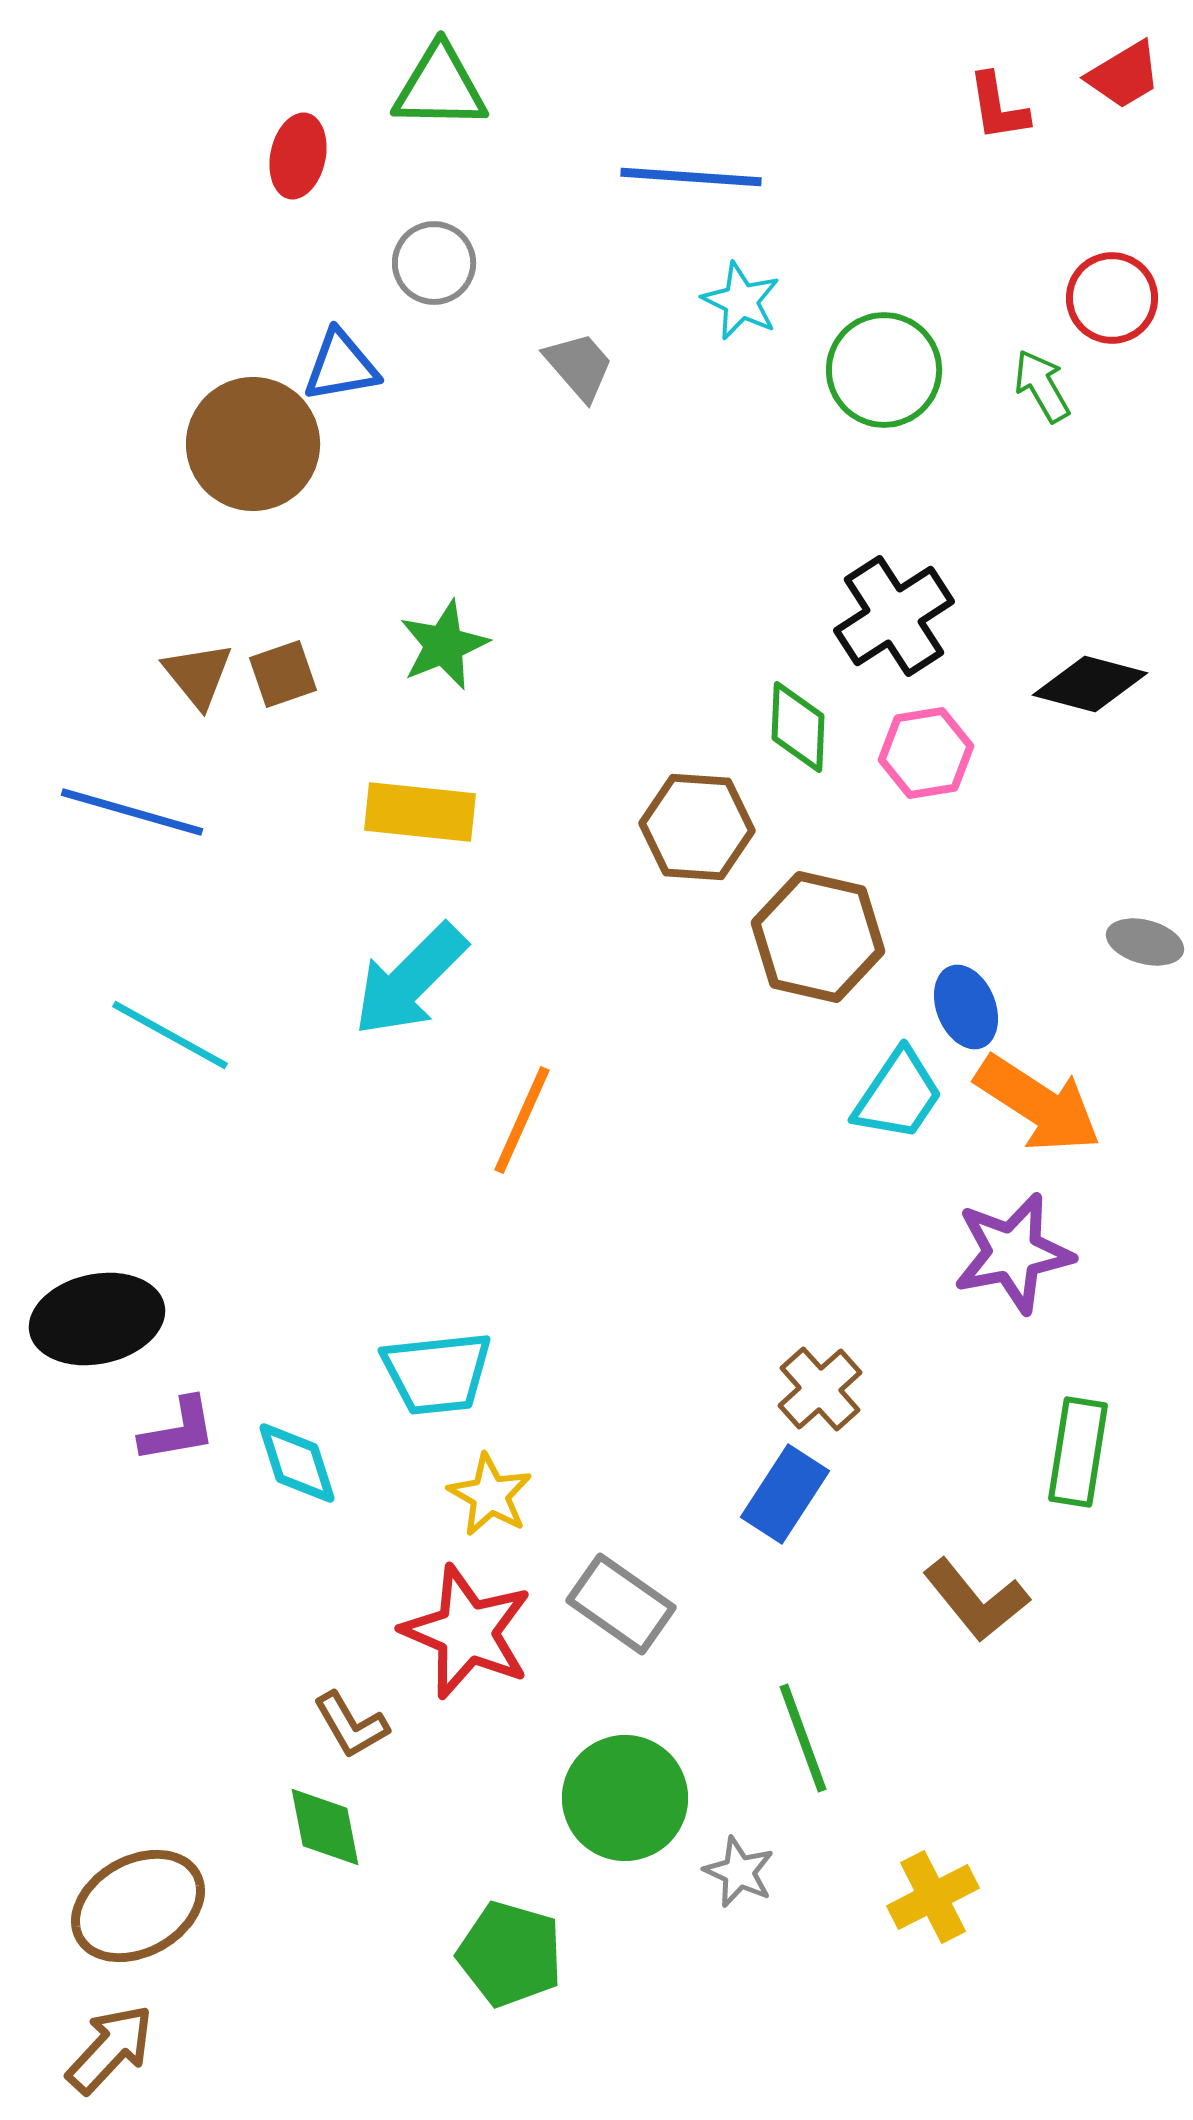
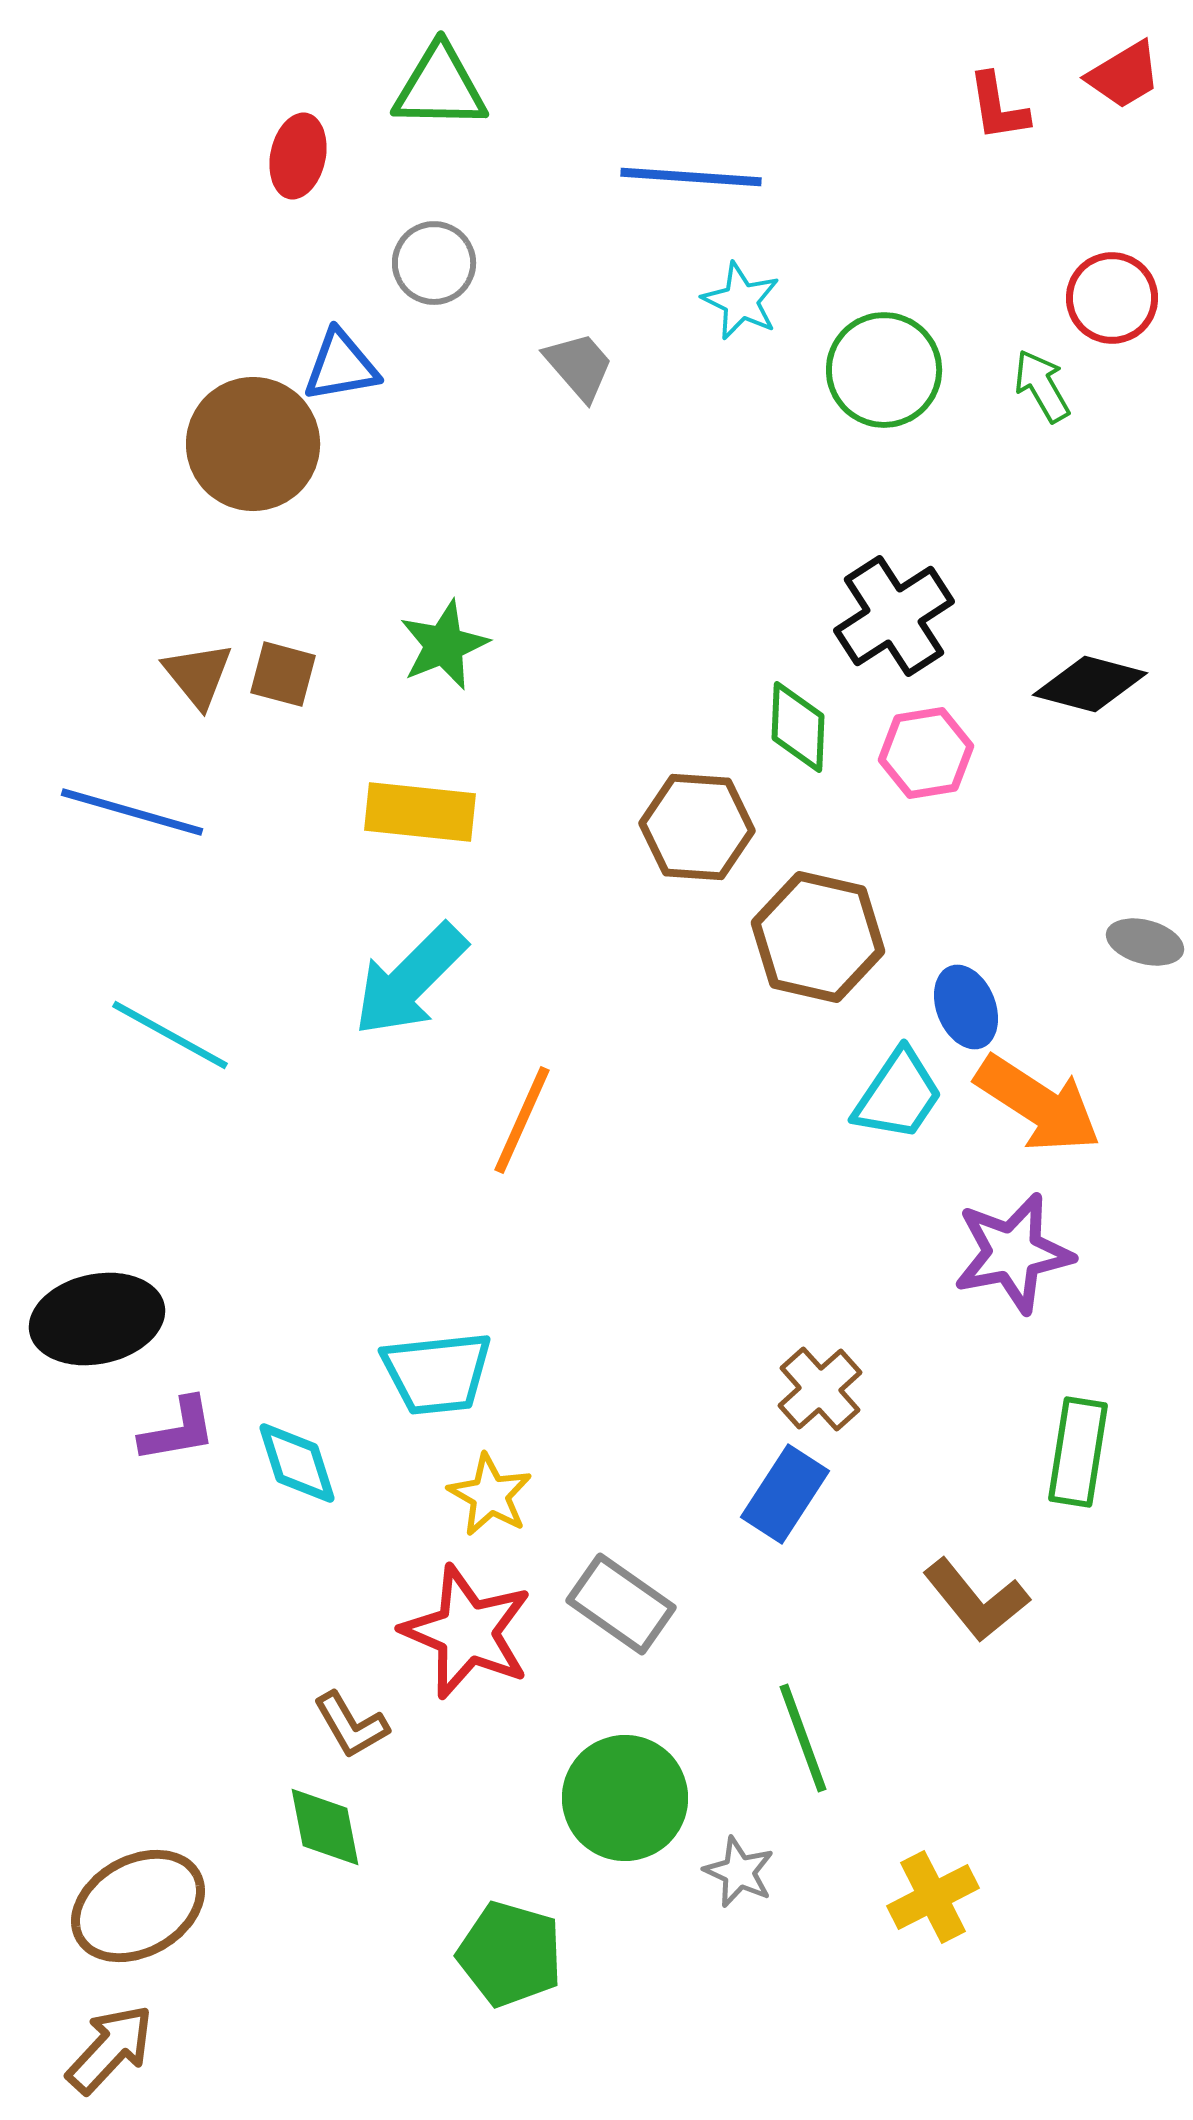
brown square at (283, 674): rotated 34 degrees clockwise
